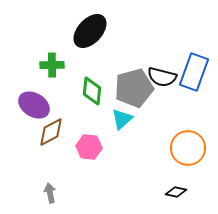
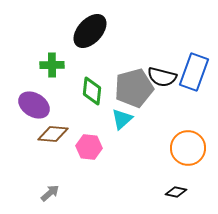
brown diamond: moved 2 px right, 2 px down; rotated 32 degrees clockwise
gray arrow: rotated 60 degrees clockwise
